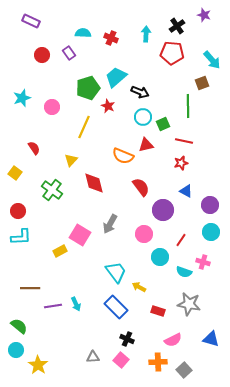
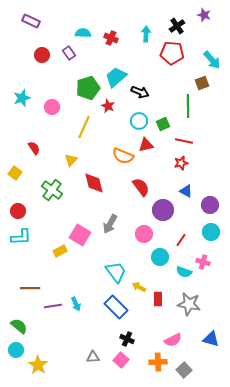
cyan circle at (143, 117): moved 4 px left, 4 px down
red rectangle at (158, 311): moved 12 px up; rotated 72 degrees clockwise
